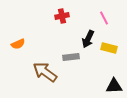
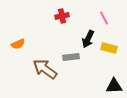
brown arrow: moved 3 px up
